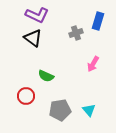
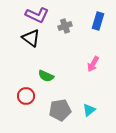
gray cross: moved 11 px left, 7 px up
black triangle: moved 2 px left
cyan triangle: rotated 32 degrees clockwise
